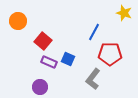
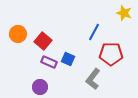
orange circle: moved 13 px down
red pentagon: moved 1 px right
